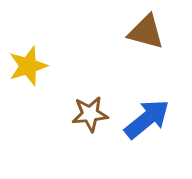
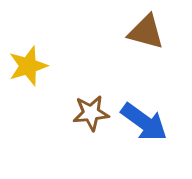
brown star: moved 1 px right, 1 px up
blue arrow: moved 3 px left, 3 px down; rotated 75 degrees clockwise
